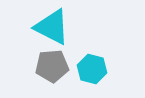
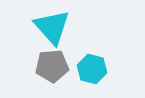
cyan triangle: rotated 21 degrees clockwise
